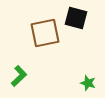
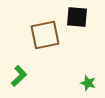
black square: moved 1 px right, 1 px up; rotated 10 degrees counterclockwise
brown square: moved 2 px down
